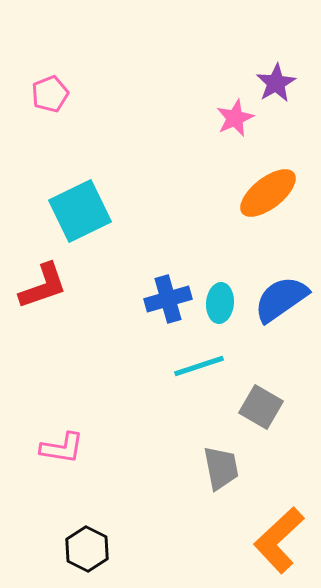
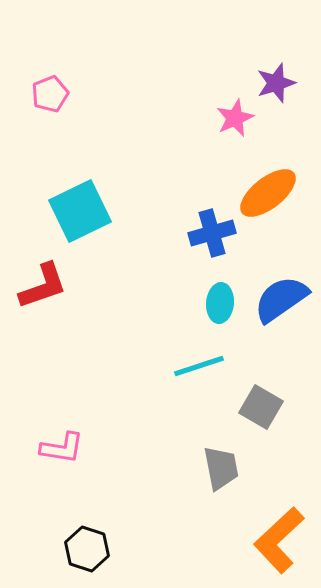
purple star: rotated 12 degrees clockwise
blue cross: moved 44 px right, 66 px up
black hexagon: rotated 9 degrees counterclockwise
